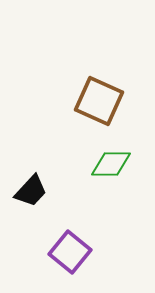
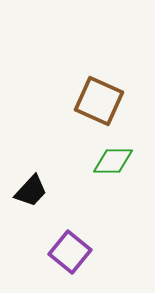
green diamond: moved 2 px right, 3 px up
